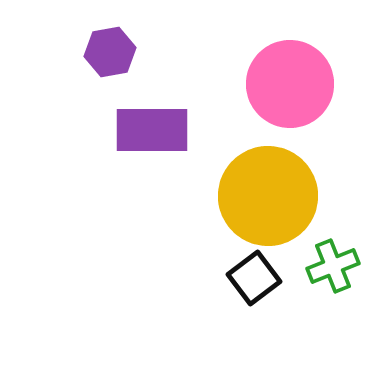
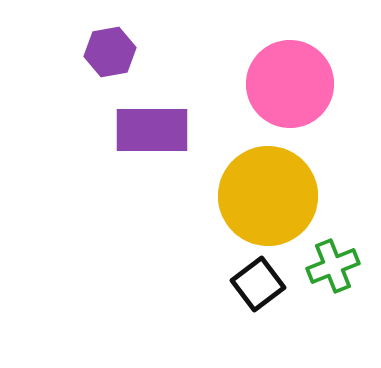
black square: moved 4 px right, 6 px down
